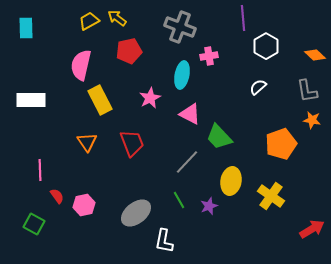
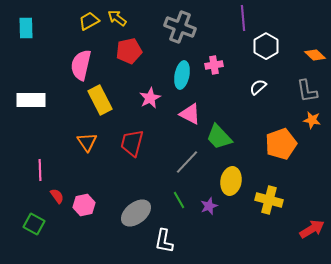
pink cross: moved 5 px right, 9 px down
red trapezoid: rotated 144 degrees counterclockwise
yellow cross: moved 2 px left, 4 px down; rotated 20 degrees counterclockwise
